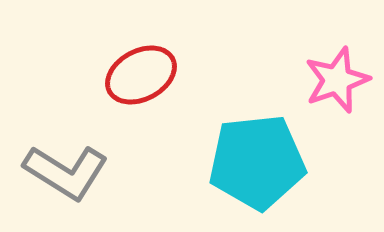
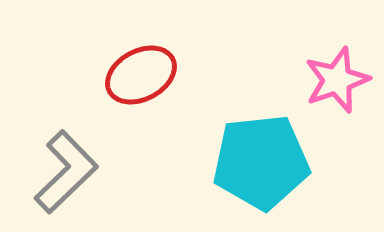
cyan pentagon: moved 4 px right
gray L-shape: rotated 76 degrees counterclockwise
